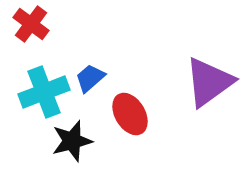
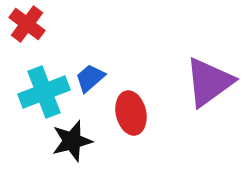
red cross: moved 4 px left
red ellipse: moved 1 px right, 1 px up; rotated 18 degrees clockwise
